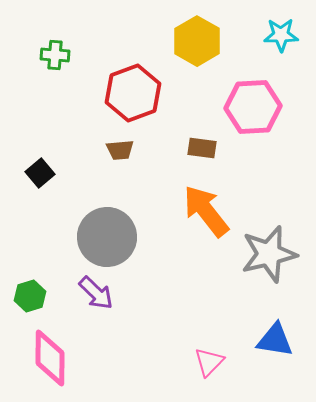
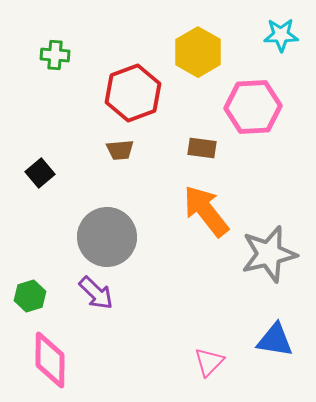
yellow hexagon: moved 1 px right, 11 px down
pink diamond: moved 2 px down
